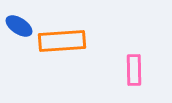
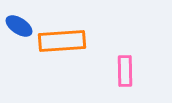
pink rectangle: moved 9 px left, 1 px down
